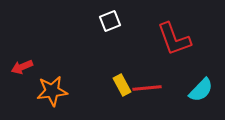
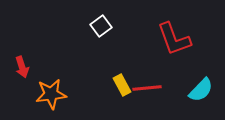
white square: moved 9 px left, 5 px down; rotated 15 degrees counterclockwise
red arrow: rotated 85 degrees counterclockwise
orange star: moved 1 px left, 3 px down
